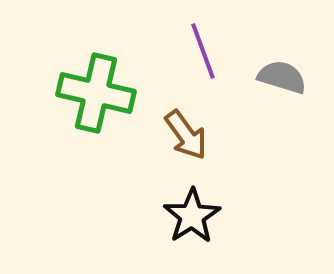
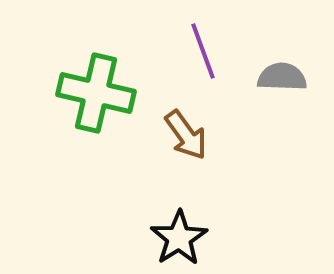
gray semicircle: rotated 15 degrees counterclockwise
black star: moved 13 px left, 22 px down
